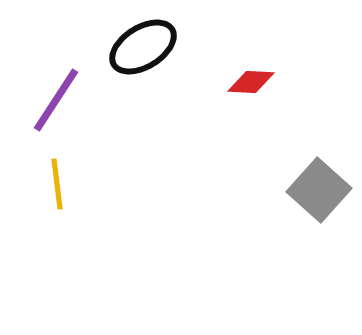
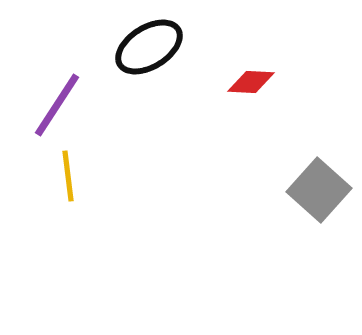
black ellipse: moved 6 px right
purple line: moved 1 px right, 5 px down
yellow line: moved 11 px right, 8 px up
